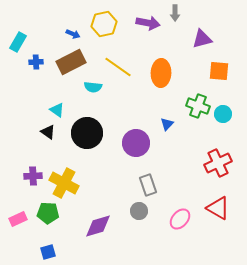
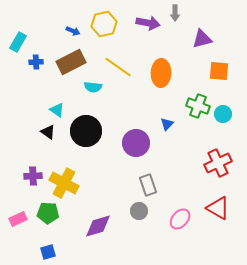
blue arrow: moved 3 px up
black circle: moved 1 px left, 2 px up
